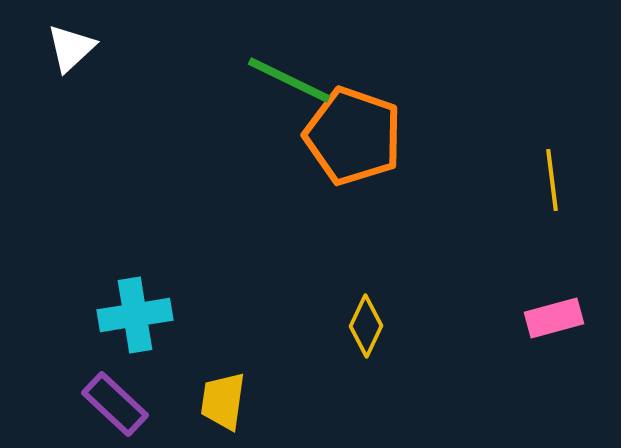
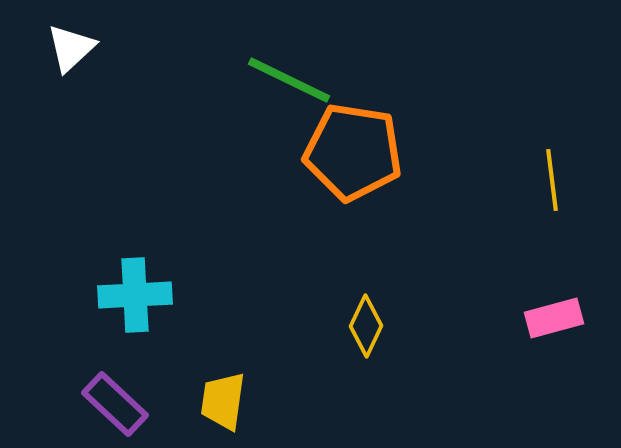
orange pentagon: moved 16 px down; rotated 10 degrees counterclockwise
cyan cross: moved 20 px up; rotated 6 degrees clockwise
